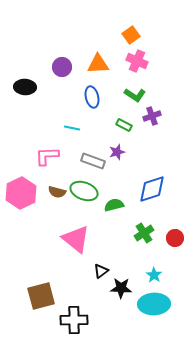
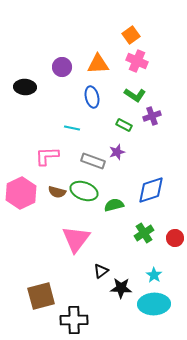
blue diamond: moved 1 px left, 1 px down
pink triangle: rotated 28 degrees clockwise
